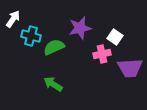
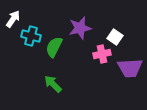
green semicircle: rotated 40 degrees counterclockwise
green arrow: rotated 12 degrees clockwise
